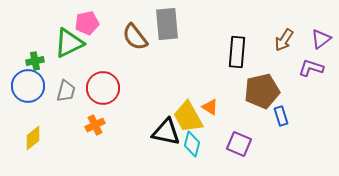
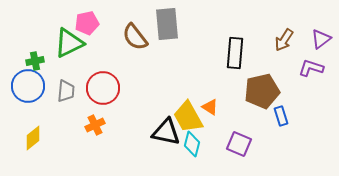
black rectangle: moved 2 px left, 1 px down
gray trapezoid: rotated 10 degrees counterclockwise
